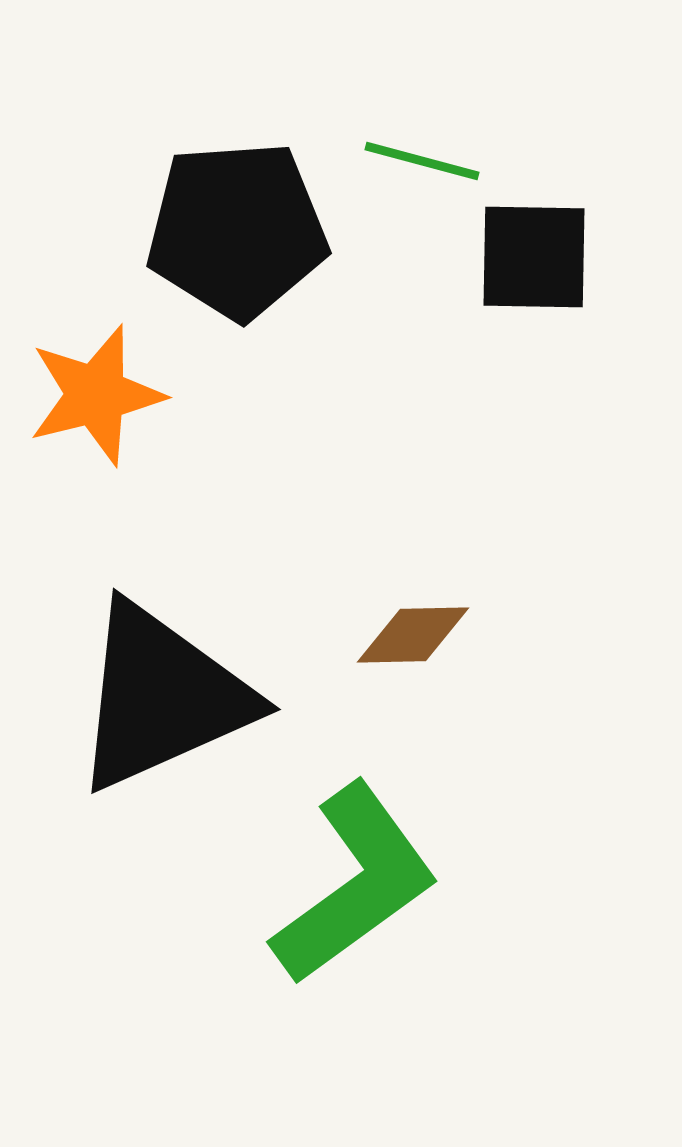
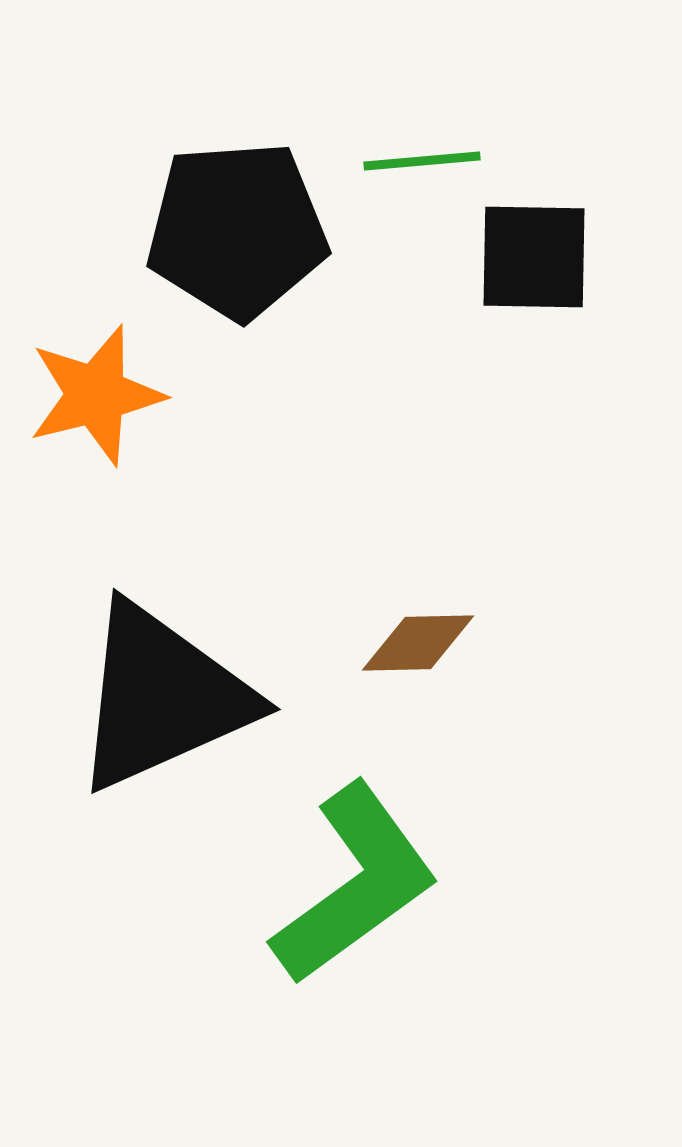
green line: rotated 20 degrees counterclockwise
brown diamond: moved 5 px right, 8 px down
